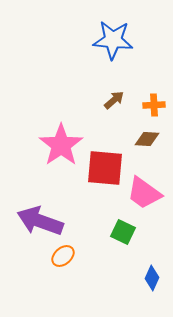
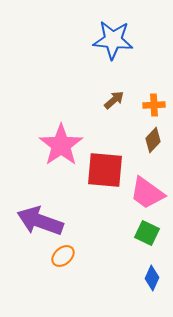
brown diamond: moved 6 px right, 1 px down; rotated 50 degrees counterclockwise
red square: moved 2 px down
pink trapezoid: moved 3 px right
green square: moved 24 px right, 1 px down
